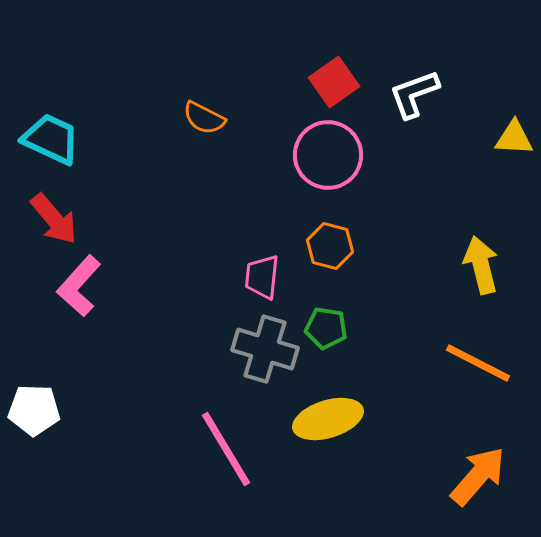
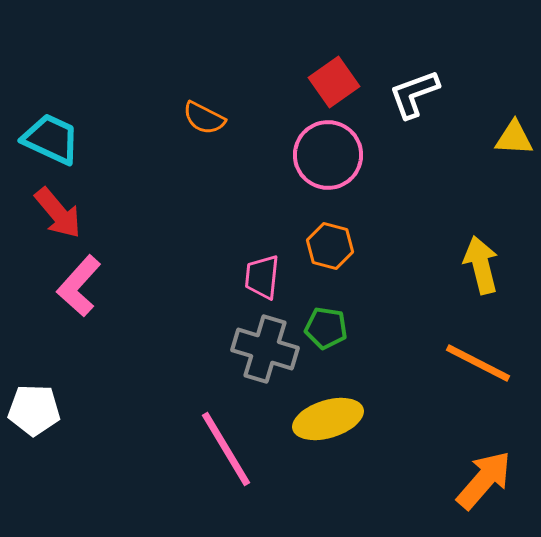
red arrow: moved 4 px right, 6 px up
orange arrow: moved 6 px right, 4 px down
